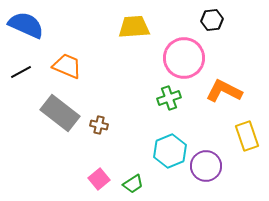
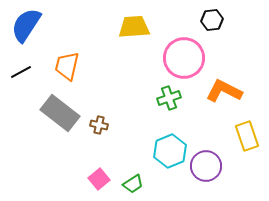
blue semicircle: rotated 81 degrees counterclockwise
orange trapezoid: rotated 100 degrees counterclockwise
